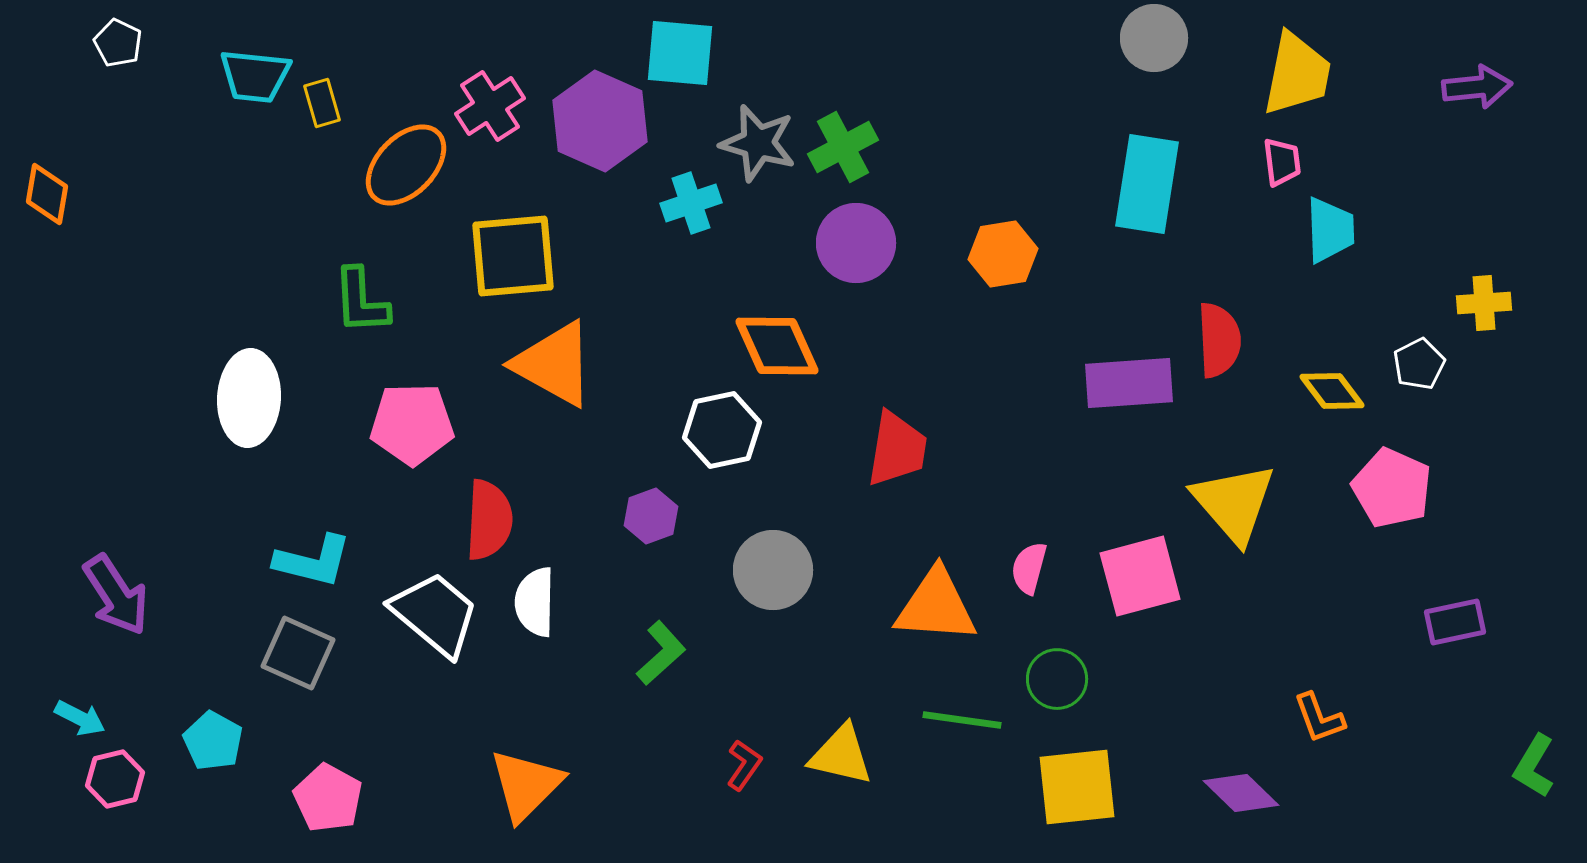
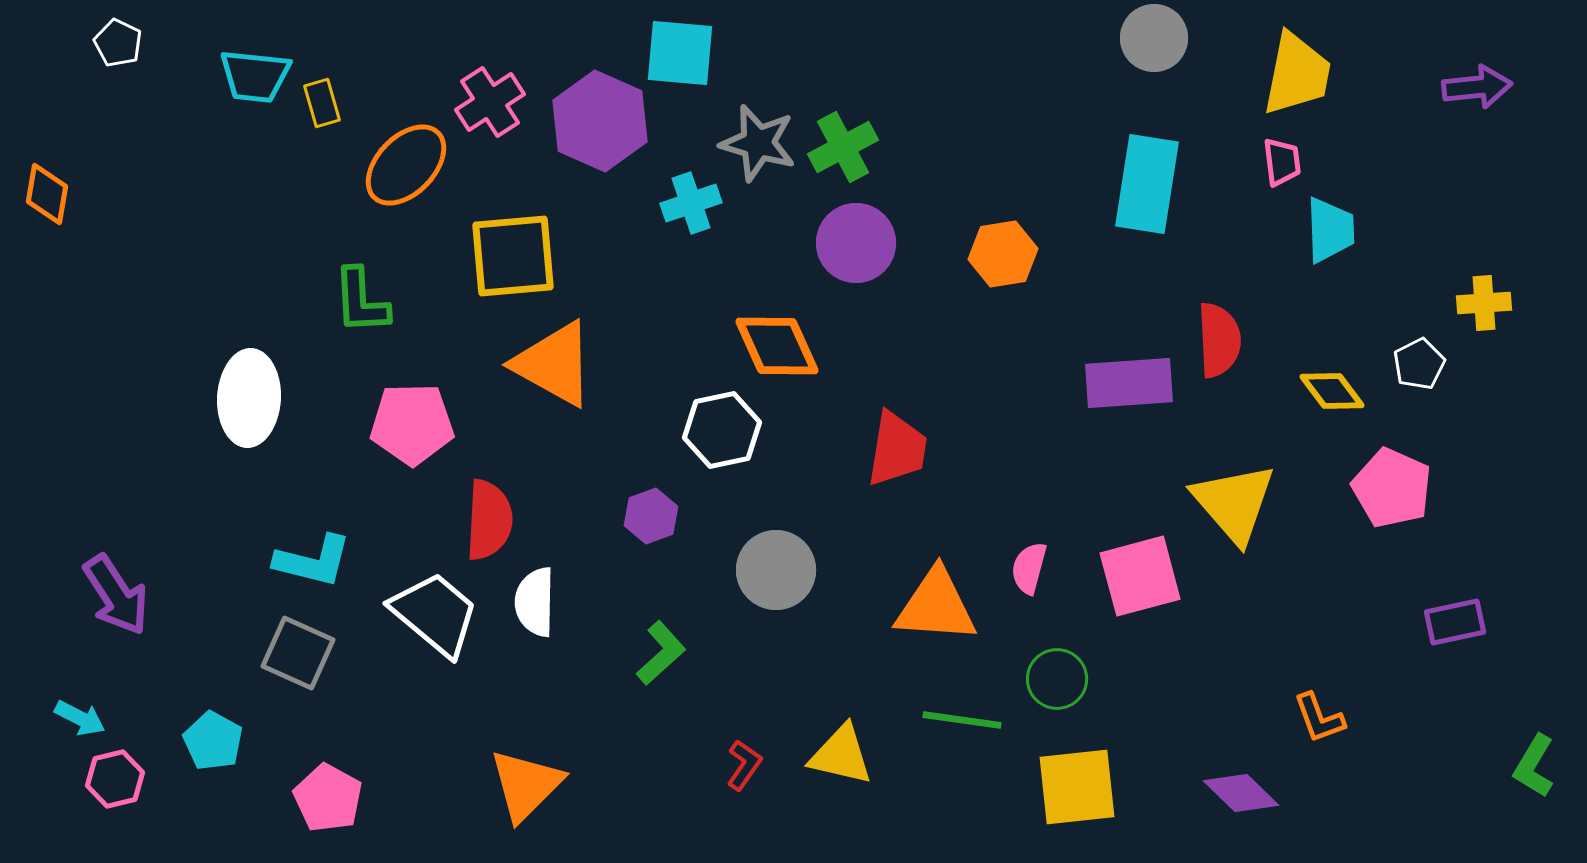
pink cross at (490, 106): moved 4 px up
gray circle at (773, 570): moved 3 px right
